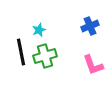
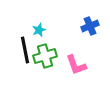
black line: moved 4 px right, 2 px up
pink L-shape: moved 17 px left
